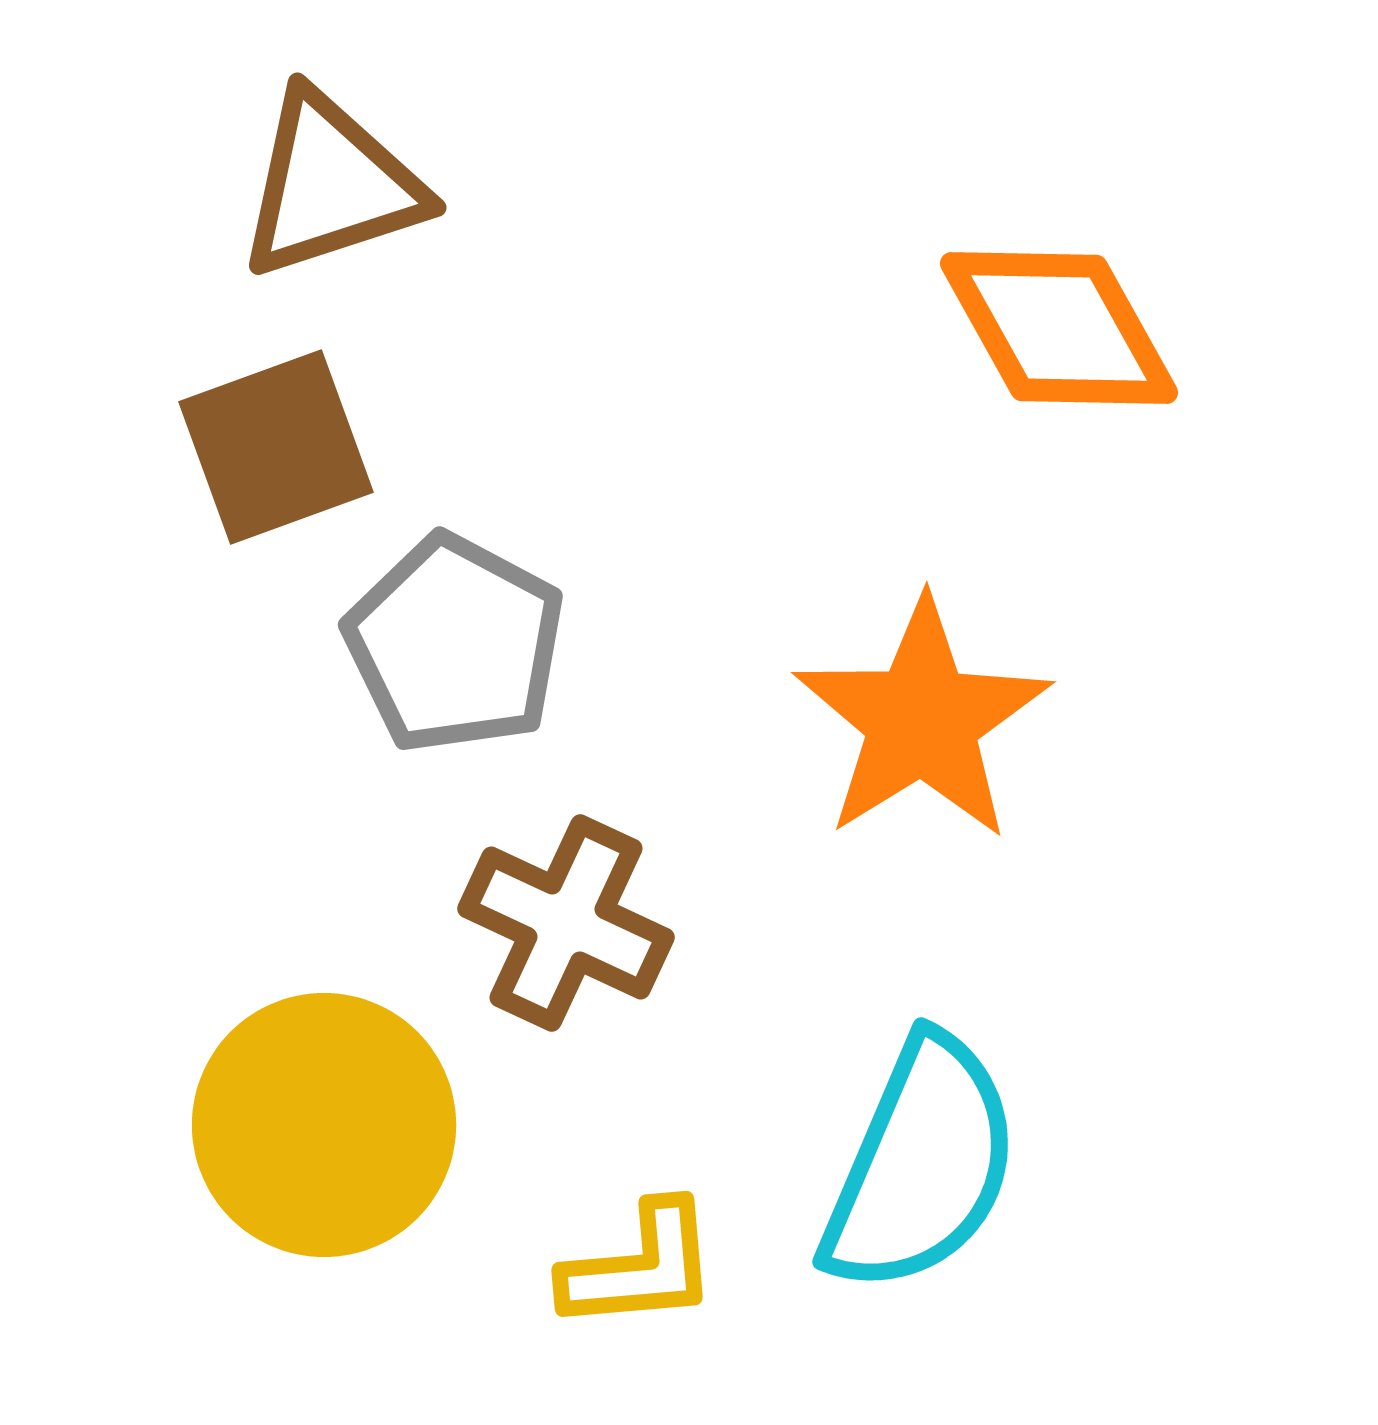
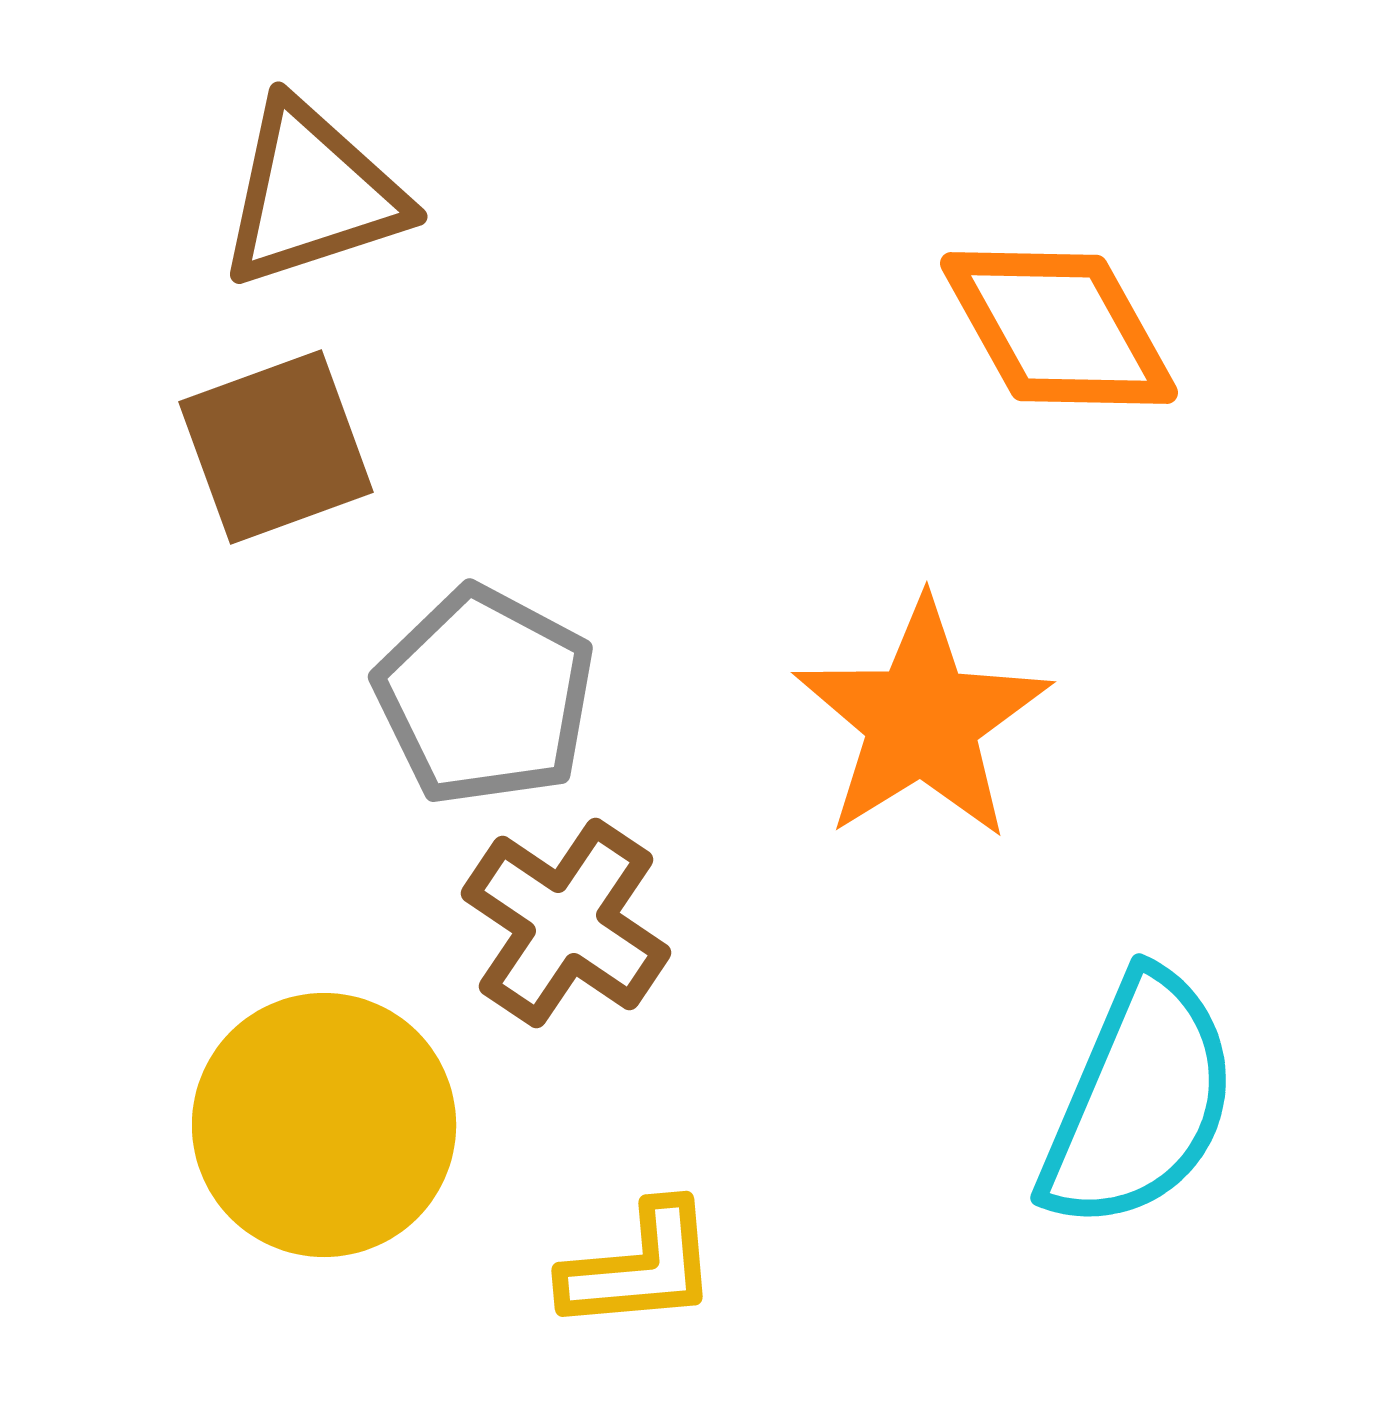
brown triangle: moved 19 px left, 9 px down
gray pentagon: moved 30 px right, 52 px down
brown cross: rotated 9 degrees clockwise
cyan semicircle: moved 218 px right, 64 px up
